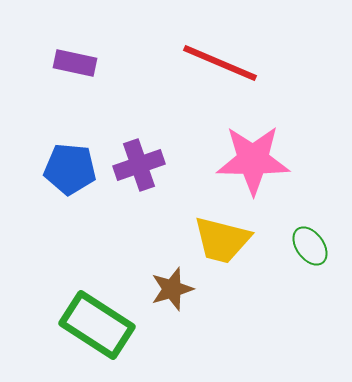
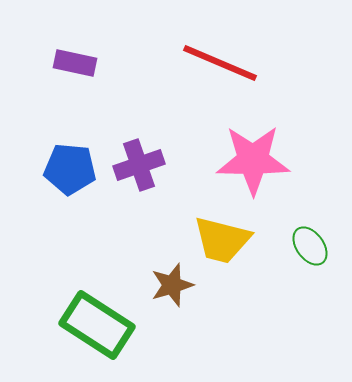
brown star: moved 4 px up
